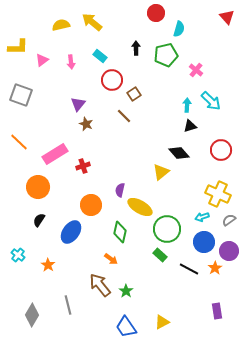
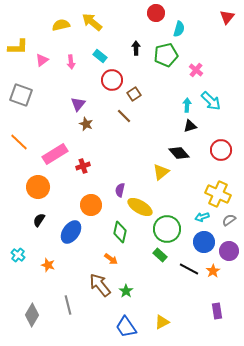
red triangle at (227, 17): rotated 21 degrees clockwise
orange star at (48, 265): rotated 16 degrees counterclockwise
orange star at (215, 268): moved 2 px left, 3 px down
